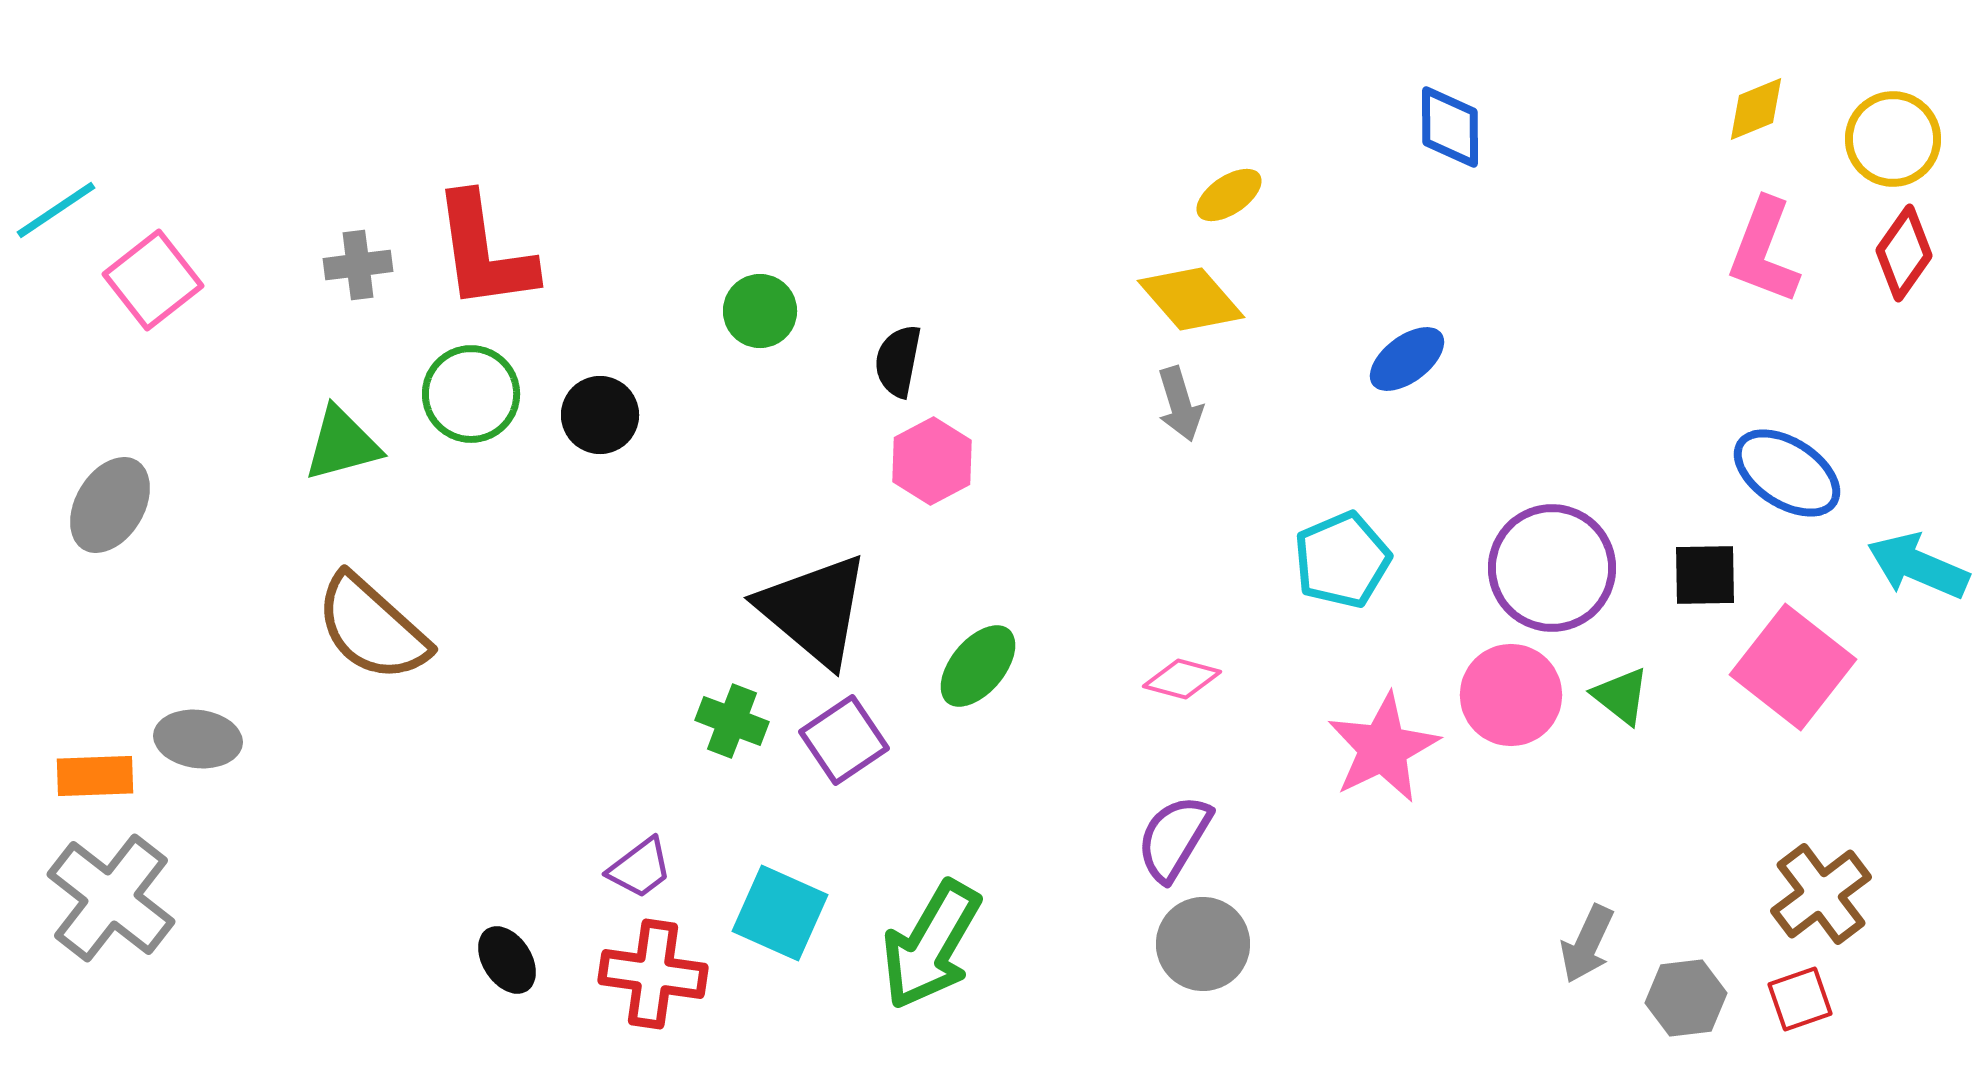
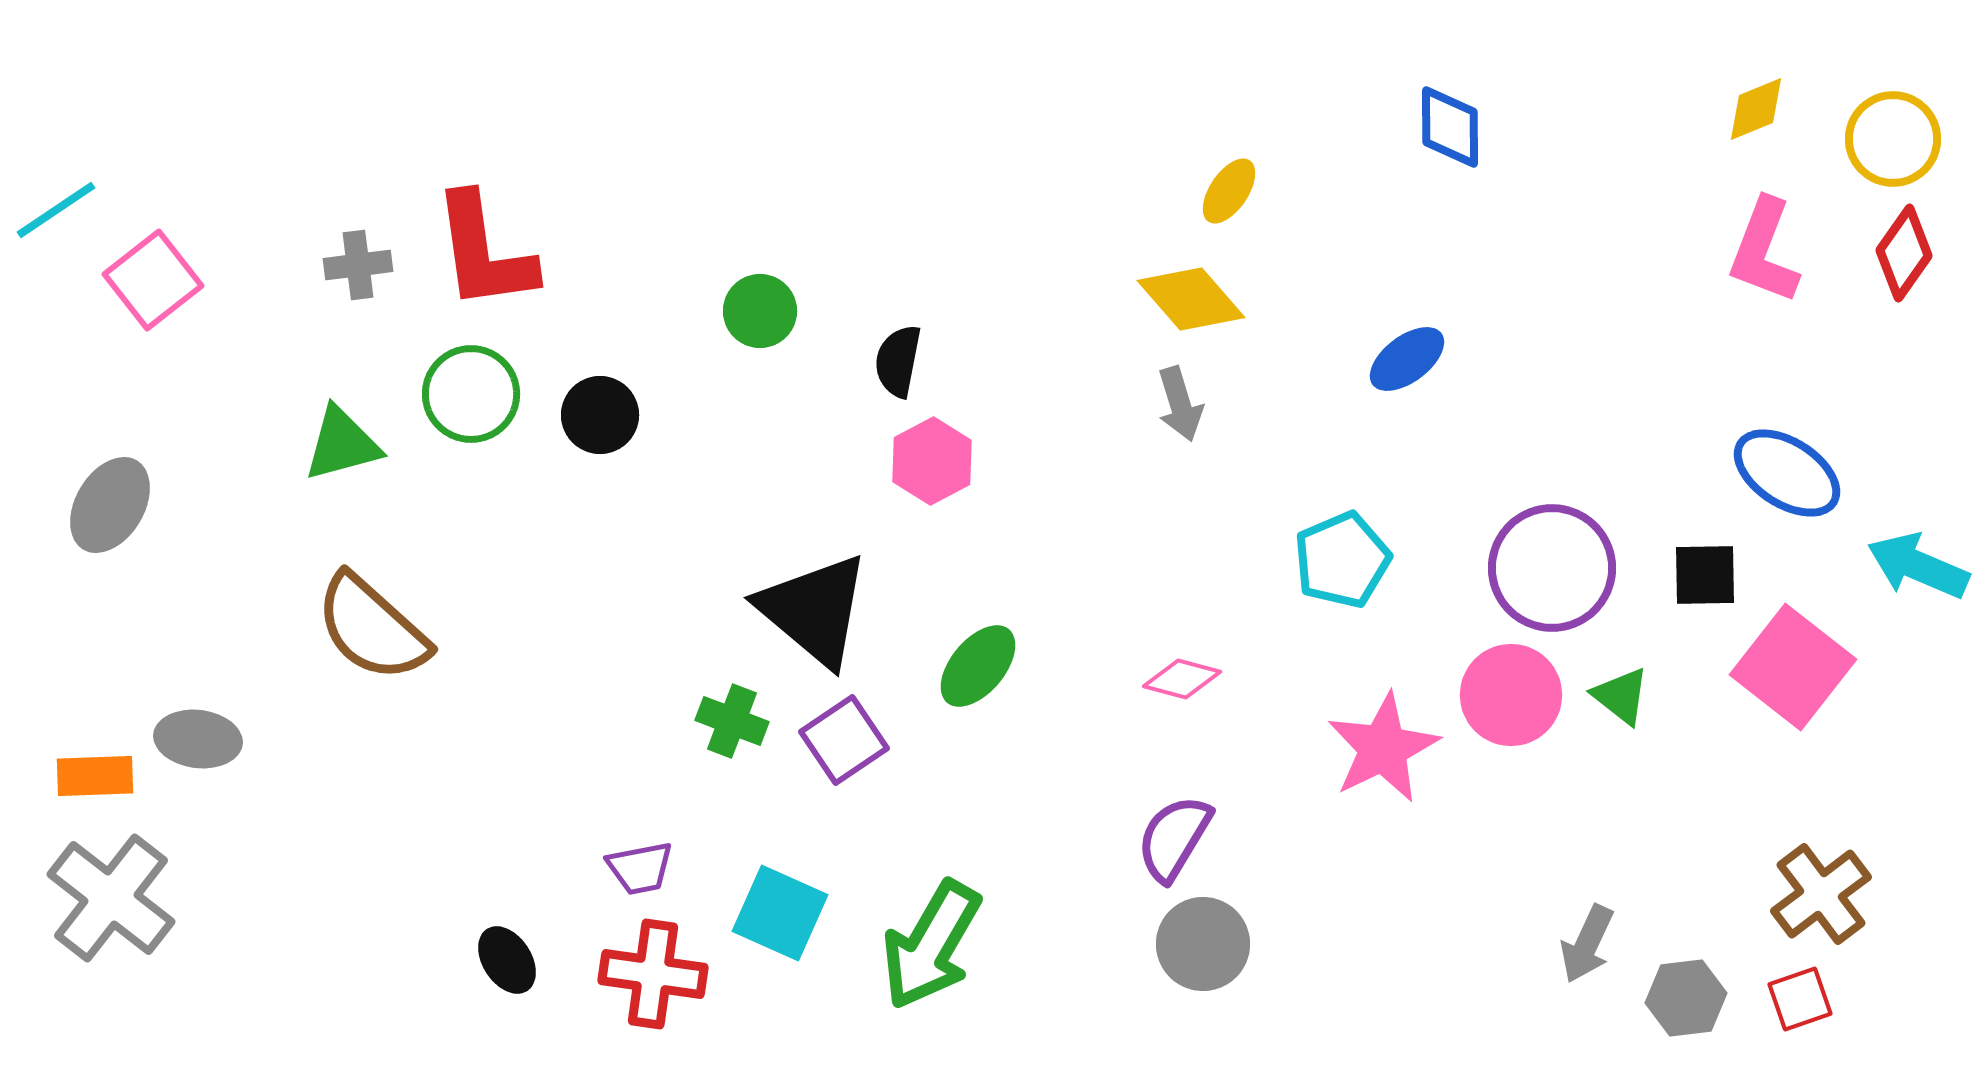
yellow ellipse at (1229, 195): moved 4 px up; rotated 22 degrees counterclockwise
purple trapezoid at (640, 868): rotated 26 degrees clockwise
